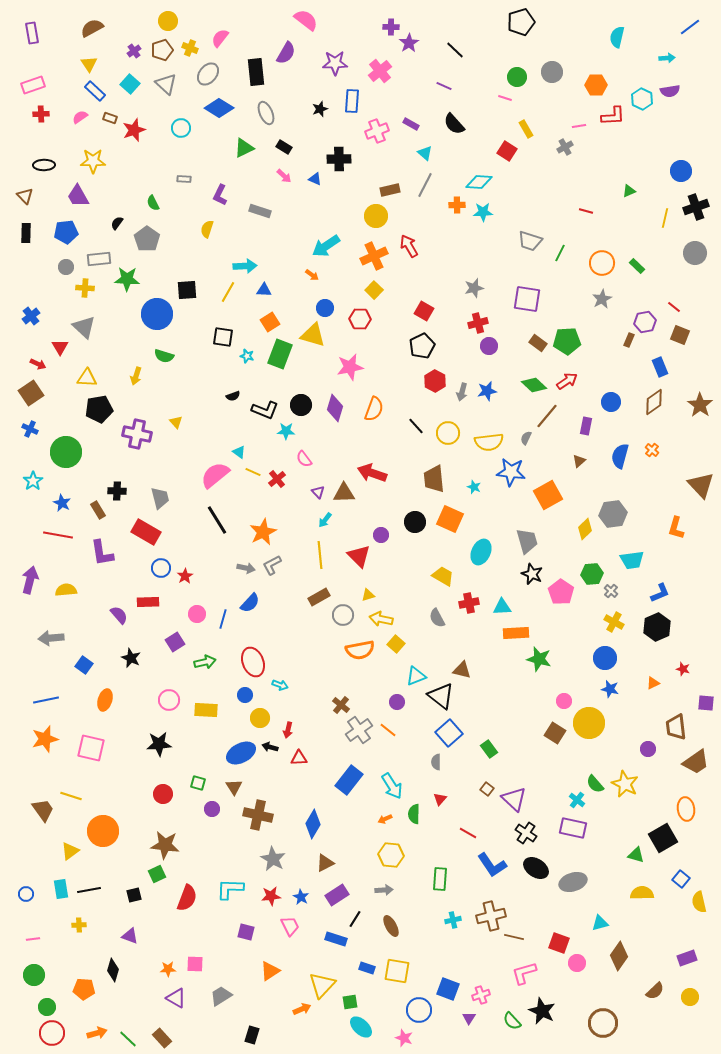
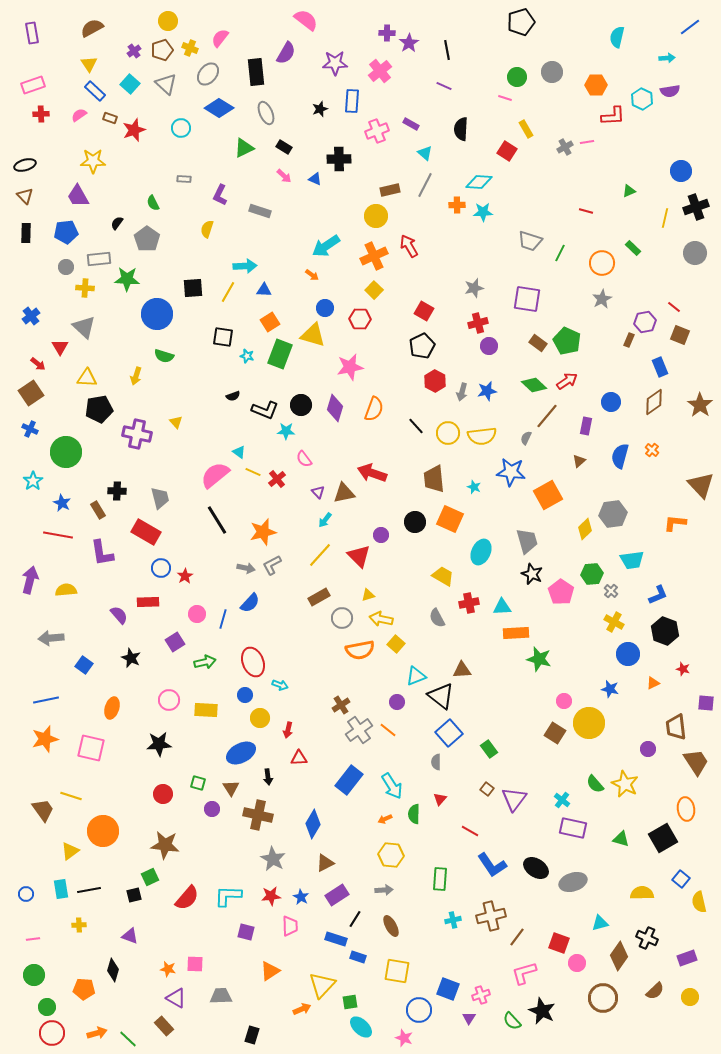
purple cross at (391, 27): moved 4 px left, 6 px down
black line at (455, 50): moved 8 px left; rotated 36 degrees clockwise
pink semicircle at (80, 117): moved 1 px left, 2 px up
black semicircle at (454, 124): moved 7 px right, 5 px down; rotated 45 degrees clockwise
pink line at (579, 126): moved 8 px right, 16 px down
black ellipse at (44, 165): moved 19 px left; rotated 15 degrees counterclockwise
green rectangle at (637, 266): moved 4 px left, 18 px up
black square at (187, 290): moved 6 px right, 2 px up
green pentagon at (567, 341): rotated 28 degrees clockwise
red arrow at (38, 364): rotated 14 degrees clockwise
yellow semicircle at (489, 442): moved 7 px left, 6 px up
brown triangle at (344, 493): rotated 10 degrees counterclockwise
orange L-shape at (676, 528): moved 1 px left, 5 px up; rotated 80 degrees clockwise
orange star at (263, 532): rotated 12 degrees clockwise
yellow line at (320, 555): rotated 48 degrees clockwise
blue L-shape at (660, 593): moved 2 px left, 2 px down
gray circle at (343, 615): moved 1 px left, 3 px down
black hexagon at (657, 627): moved 8 px right, 4 px down; rotated 16 degrees counterclockwise
blue circle at (605, 658): moved 23 px right, 4 px up
brown triangle at (462, 670): rotated 18 degrees counterclockwise
orange ellipse at (105, 700): moved 7 px right, 8 px down
brown cross at (341, 705): rotated 18 degrees clockwise
black arrow at (270, 747): moved 2 px left, 30 px down; rotated 112 degrees counterclockwise
brown trapezoid at (696, 762): rotated 88 degrees counterclockwise
brown triangle at (234, 787): moved 3 px left, 1 px down
purple triangle at (514, 799): rotated 24 degrees clockwise
cyan cross at (577, 800): moved 15 px left
red line at (468, 833): moved 2 px right, 2 px up
black cross at (526, 833): moved 121 px right, 105 px down; rotated 10 degrees counterclockwise
green triangle at (636, 855): moved 15 px left, 16 px up
green square at (157, 874): moved 7 px left, 3 px down
cyan L-shape at (230, 889): moved 2 px left, 7 px down
red semicircle at (187, 898): rotated 20 degrees clockwise
pink trapezoid at (290, 926): rotated 25 degrees clockwise
brown line at (514, 937): moved 3 px right; rotated 66 degrees counterclockwise
blue rectangle at (367, 968): moved 9 px left, 11 px up
orange star at (168, 969): rotated 14 degrees clockwise
gray trapezoid at (221, 996): rotated 30 degrees clockwise
brown circle at (603, 1023): moved 25 px up
brown rectangle at (162, 1038): moved 2 px right, 12 px up
